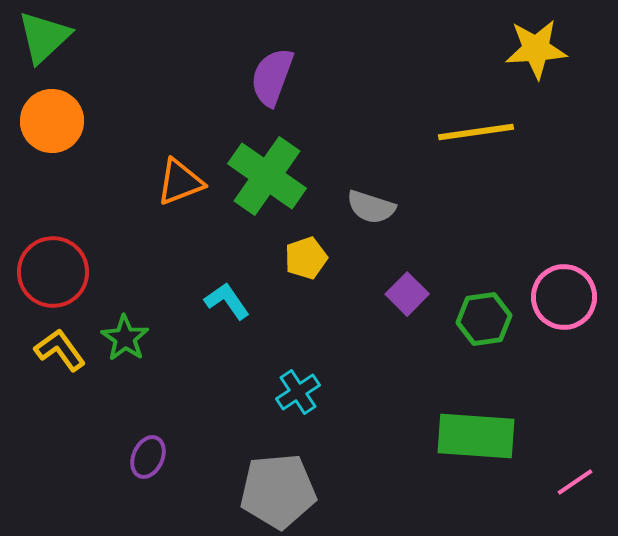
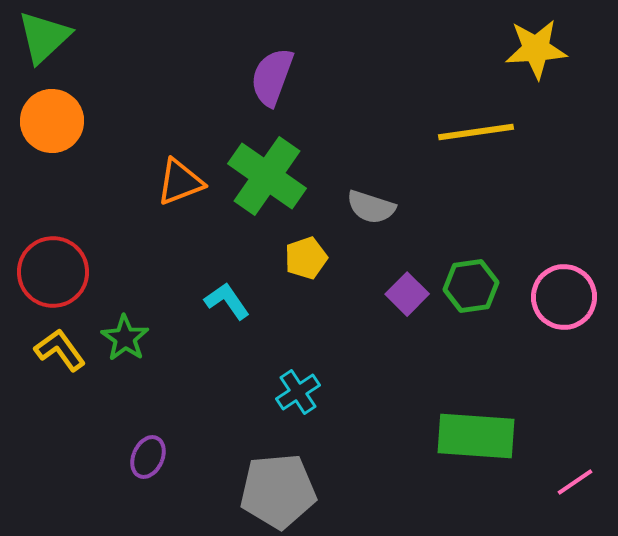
green hexagon: moved 13 px left, 33 px up
